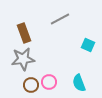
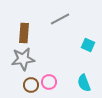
brown rectangle: rotated 24 degrees clockwise
cyan semicircle: moved 5 px right
